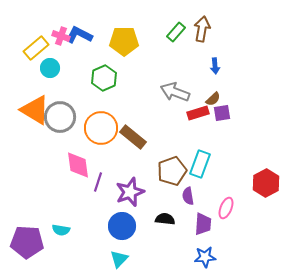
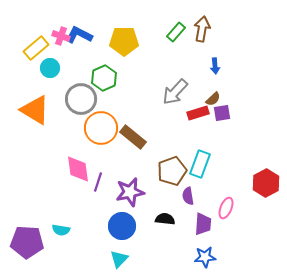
gray arrow: rotated 68 degrees counterclockwise
gray circle: moved 21 px right, 18 px up
pink diamond: moved 4 px down
purple star: rotated 8 degrees clockwise
